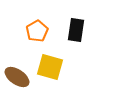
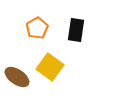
orange pentagon: moved 3 px up
yellow square: rotated 20 degrees clockwise
